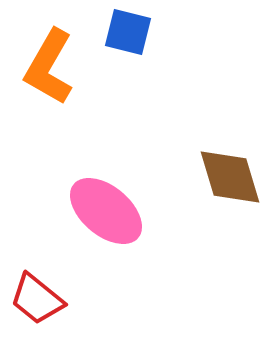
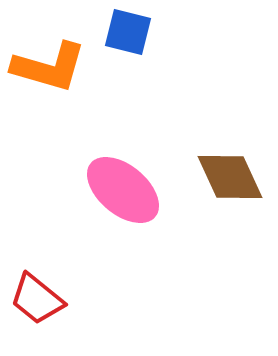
orange L-shape: rotated 104 degrees counterclockwise
brown diamond: rotated 8 degrees counterclockwise
pink ellipse: moved 17 px right, 21 px up
